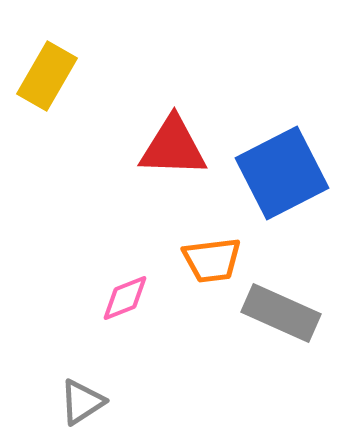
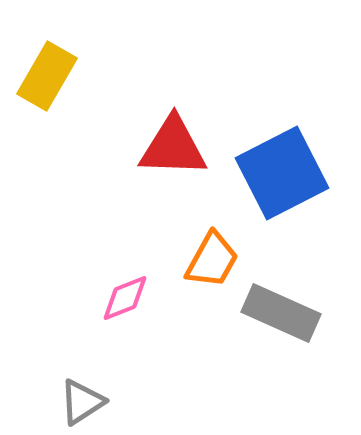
orange trapezoid: rotated 54 degrees counterclockwise
